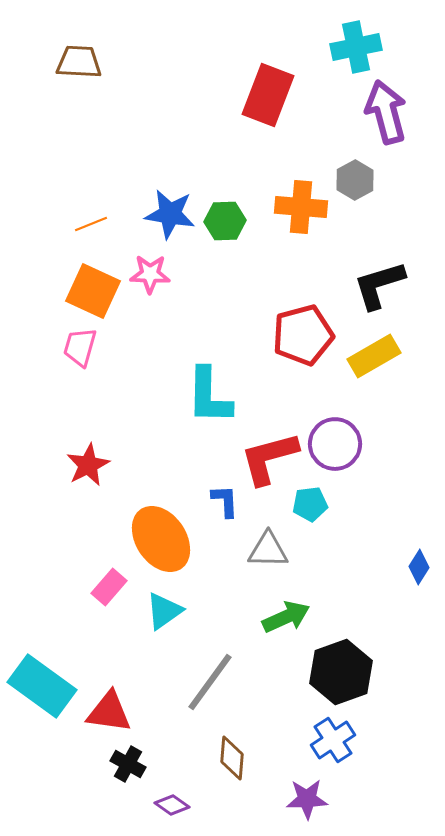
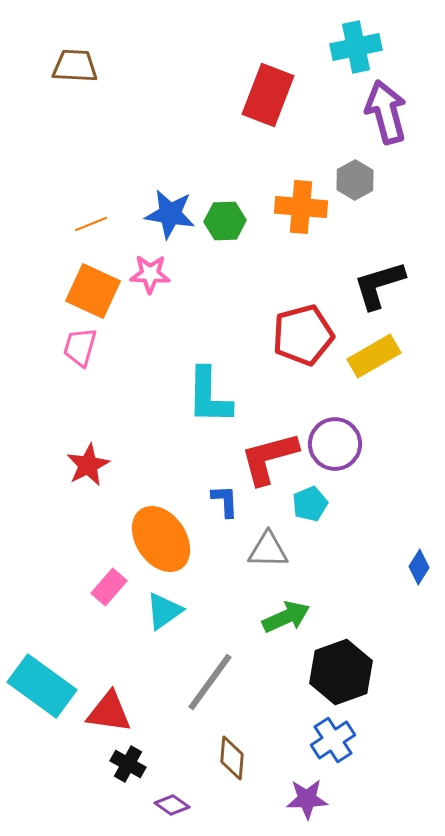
brown trapezoid: moved 4 px left, 4 px down
cyan pentagon: rotated 16 degrees counterclockwise
